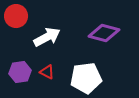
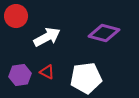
purple hexagon: moved 3 px down
